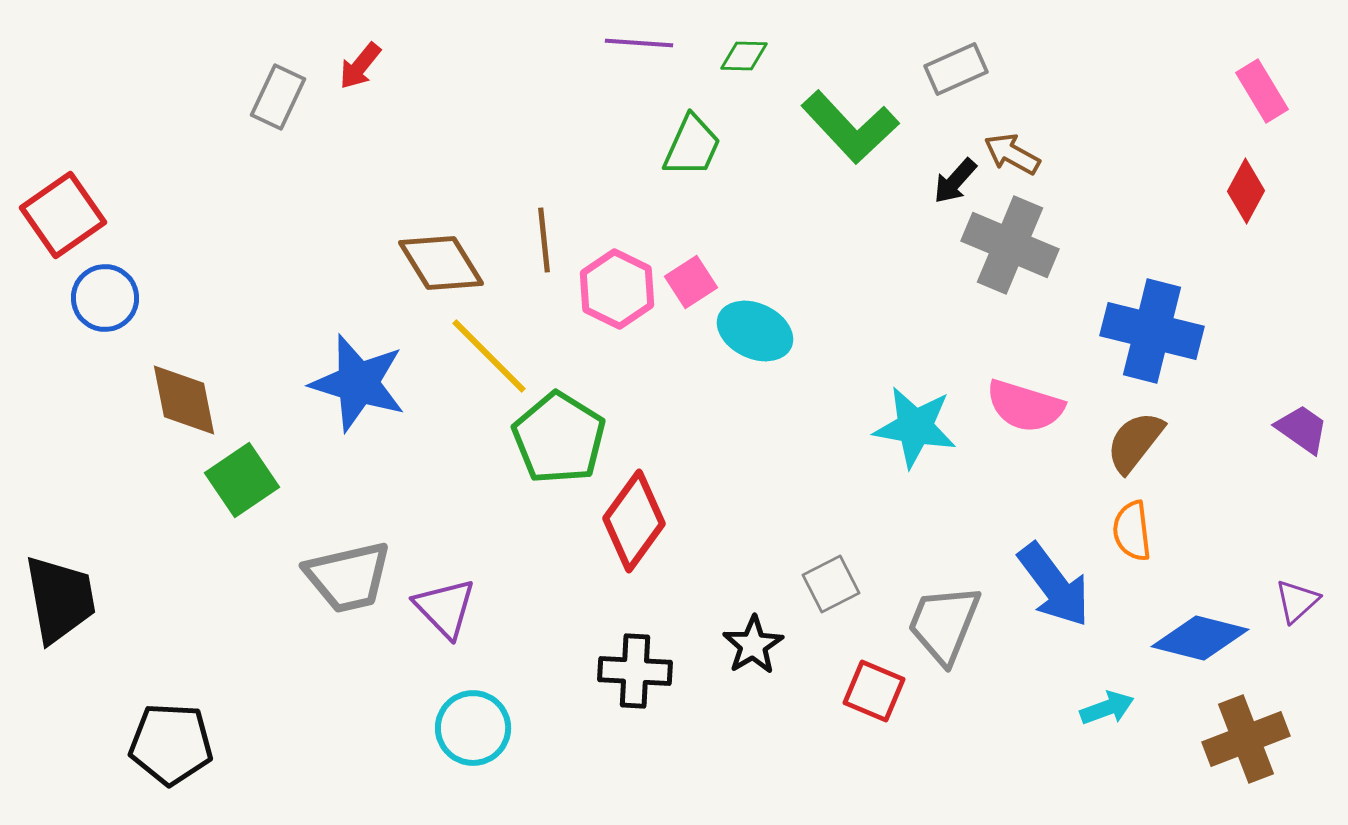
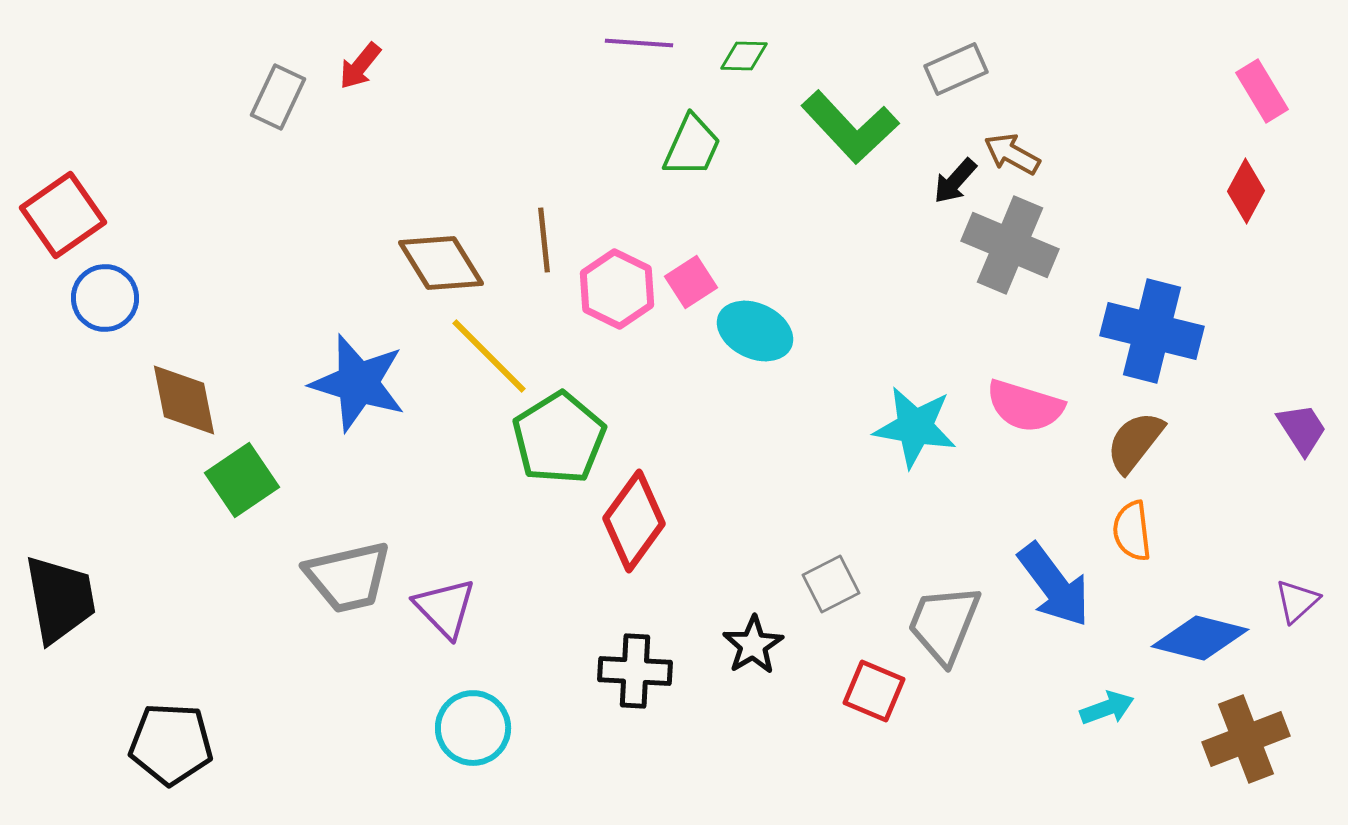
purple trapezoid at (1302, 429): rotated 22 degrees clockwise
green pentagon at (559, 438): rotated 8 degrees clockwise
